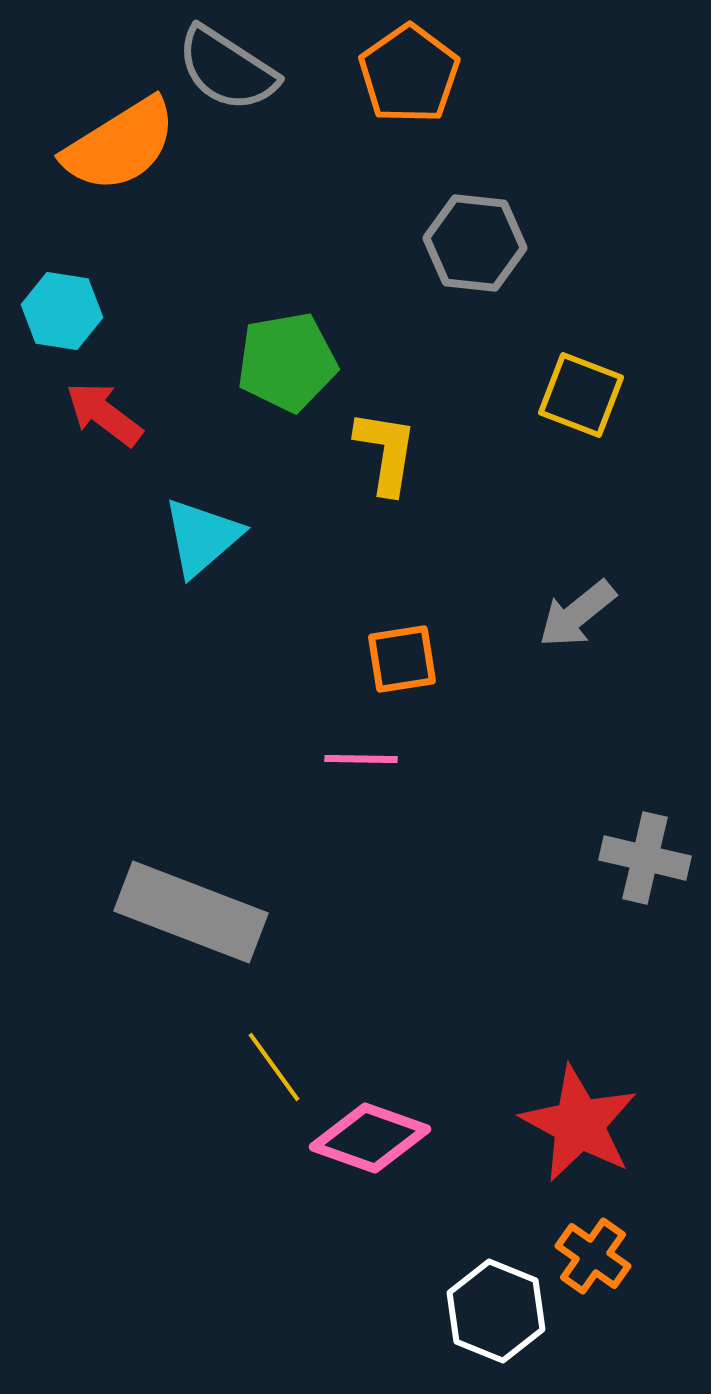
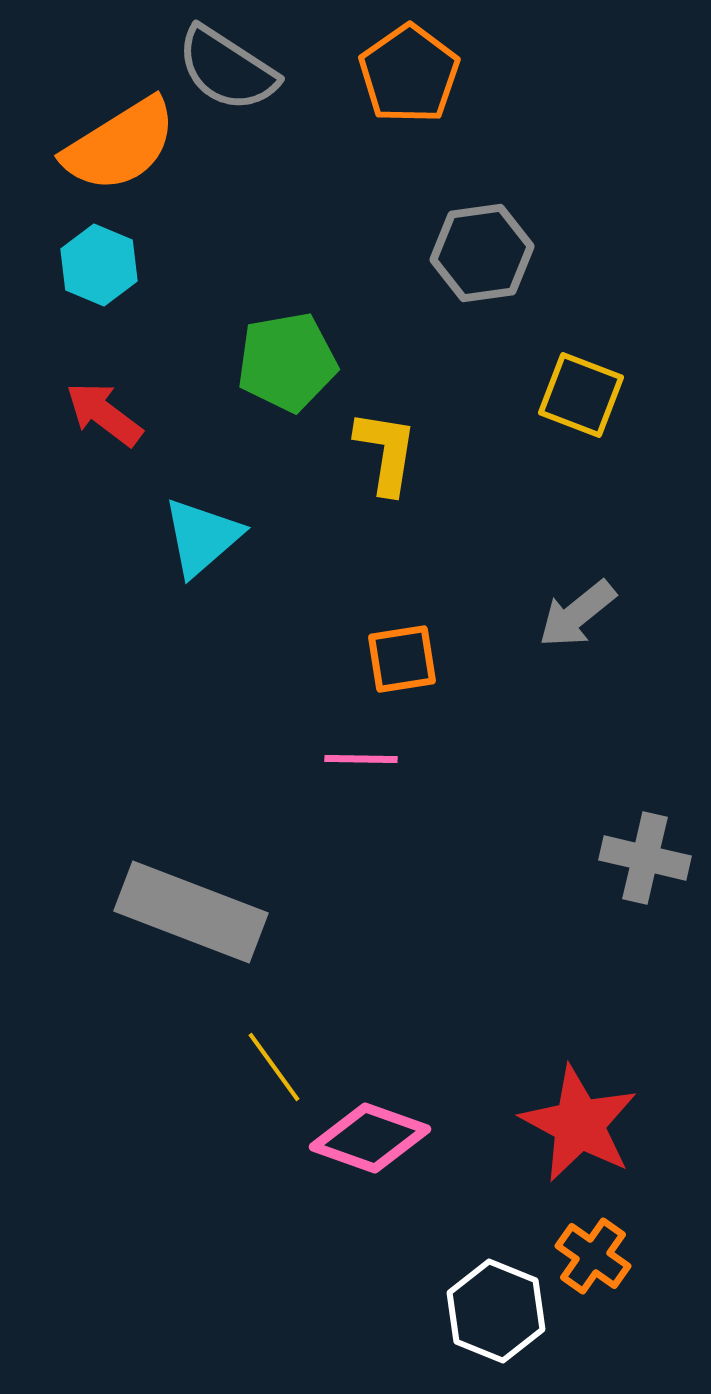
gray hexagon: moved 7 px right, 10 px down; rotated 14 degrees counterclockwise
cyan hexagon: moved 37 px right, 46 px up; rotated 14 degrees clockwise
